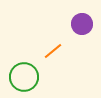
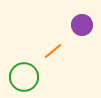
purple circle: moved 1 px down
